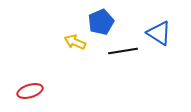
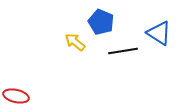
blue pentagon: rotated 25 degrees counterclockwise
yellow arrow: rotated 15 degrees clockwise
red ellipse: moved 14 px left, 5 px down; rotated 30 degrees clockwise
